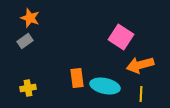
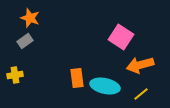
yellow cross: moved 13 px left, 13 px up
yellow line: rotated 49 degrees clockwise
